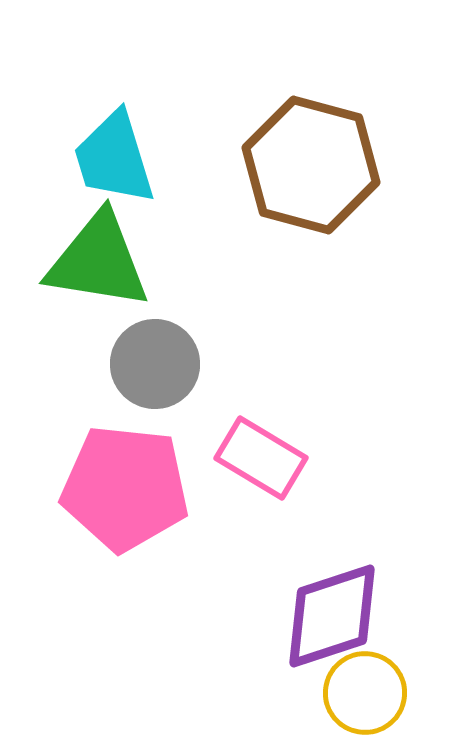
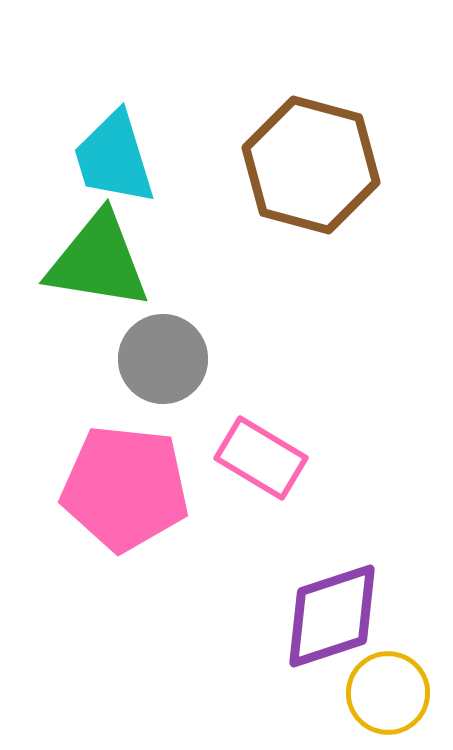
gray circle: moved 8 px right, 5 px up
yellow circle: moved 23 px right
